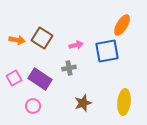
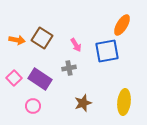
pink arrow: rotated 72 degrees clockwise
pink square: rotated 14 degrees counterclockwise
